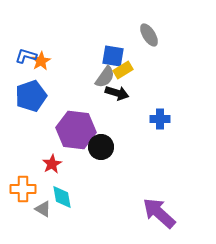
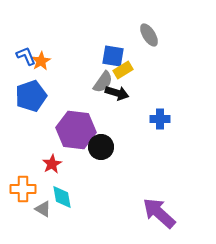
blue L-shape: rotated 50 degrees clockwise
gray semicircle: moved 2 px left, 5 px down
